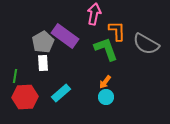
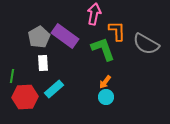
gray pentagon: moved 4 px left, 5 px up
green L-shape: moved 3 px left
green line: moved 3 px left
cyan rectangle: moved 7 px left, 4 px up
